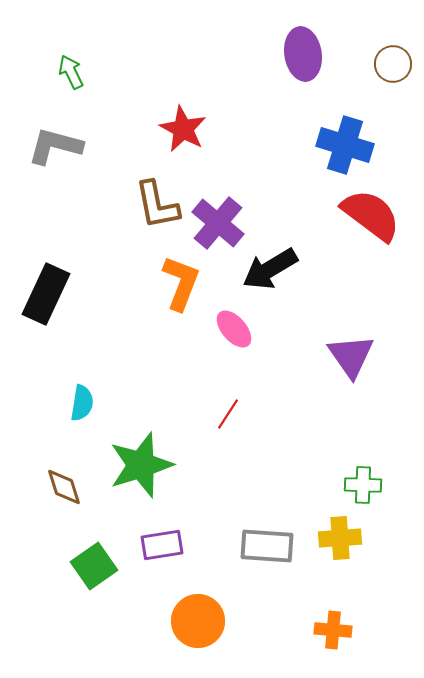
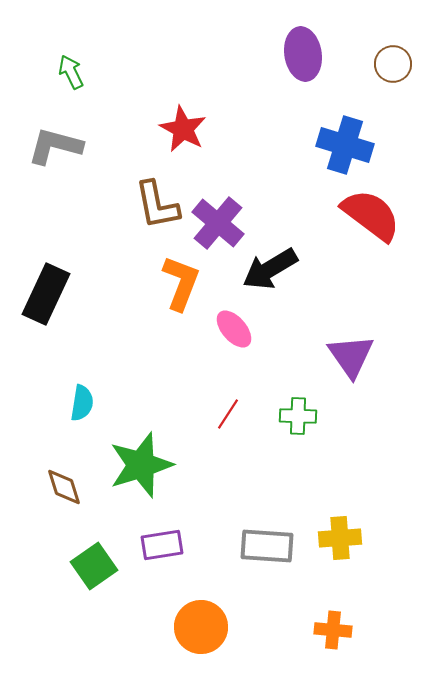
green cross: moved 65 px left, 69 px up
orange circle: moved 3 px right, 6 px down
